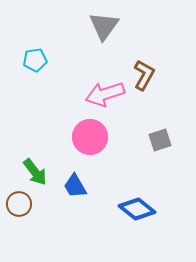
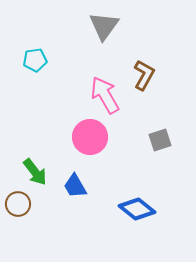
pink arrow: moved 1 px down; rotated 78 degrees clockwise
brown circle: moved 1 px left
